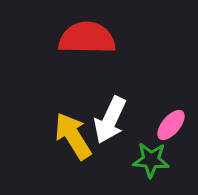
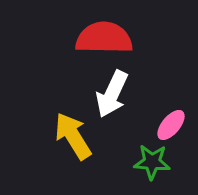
red semicircle: moved 17 px right
white arrow: moved 2 px right, 26 px up
green star: moved 1 px right, 2 px down
